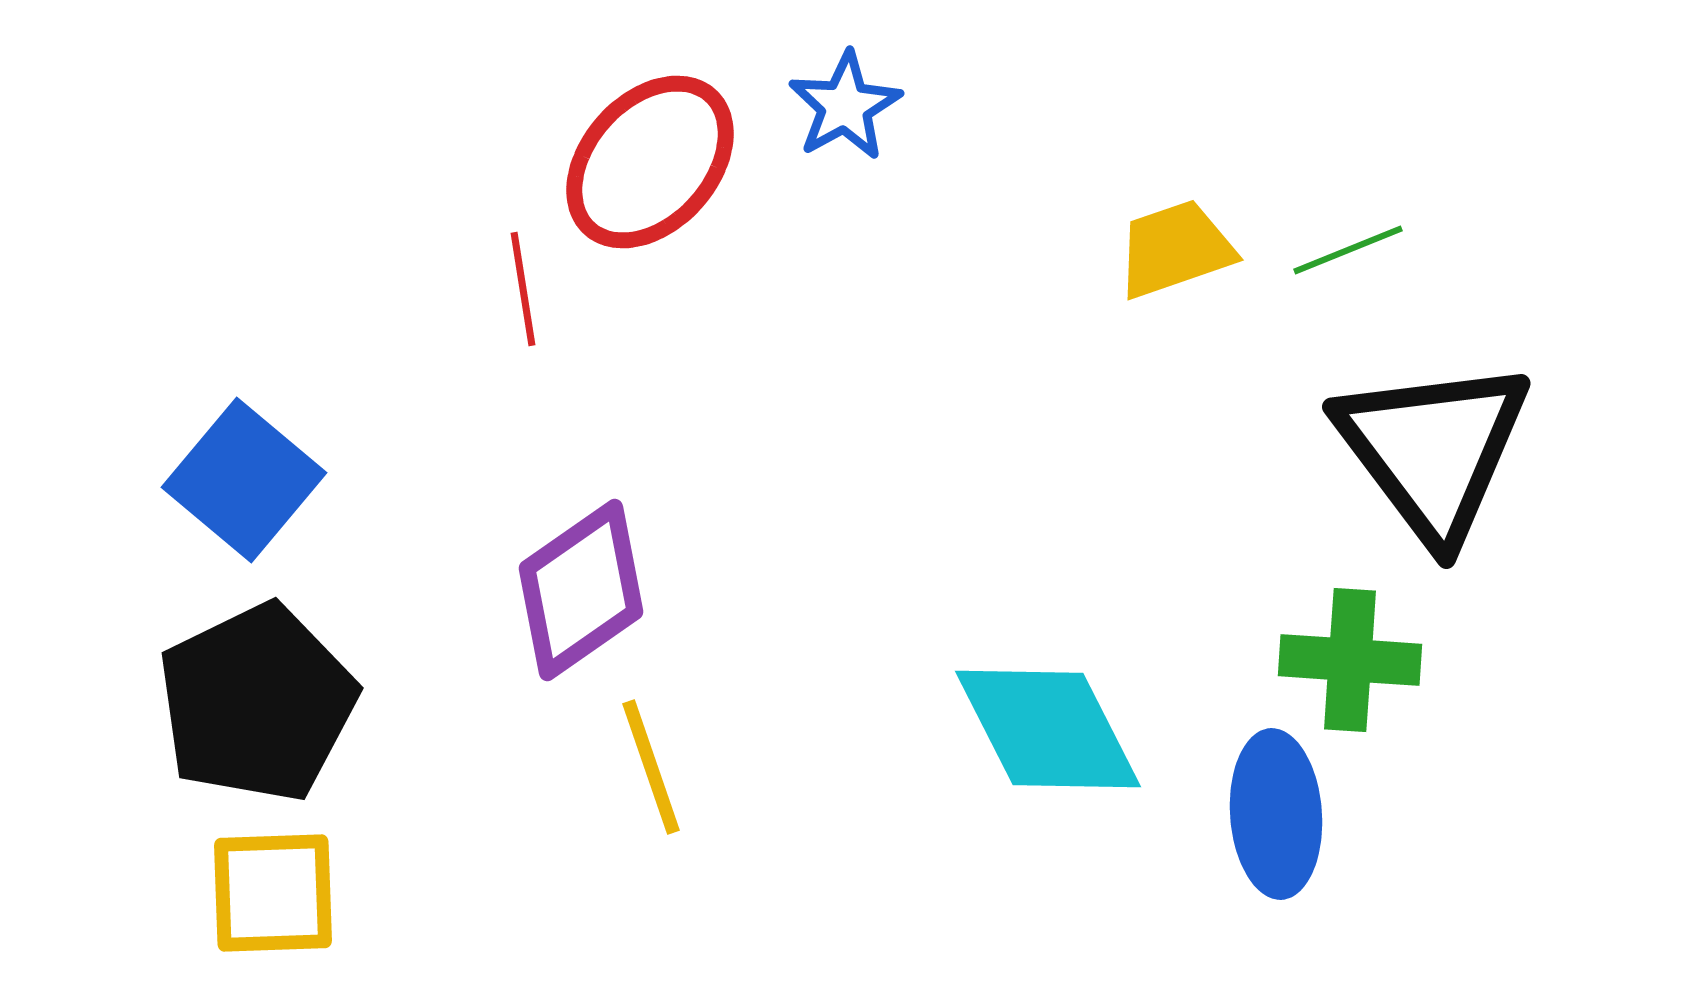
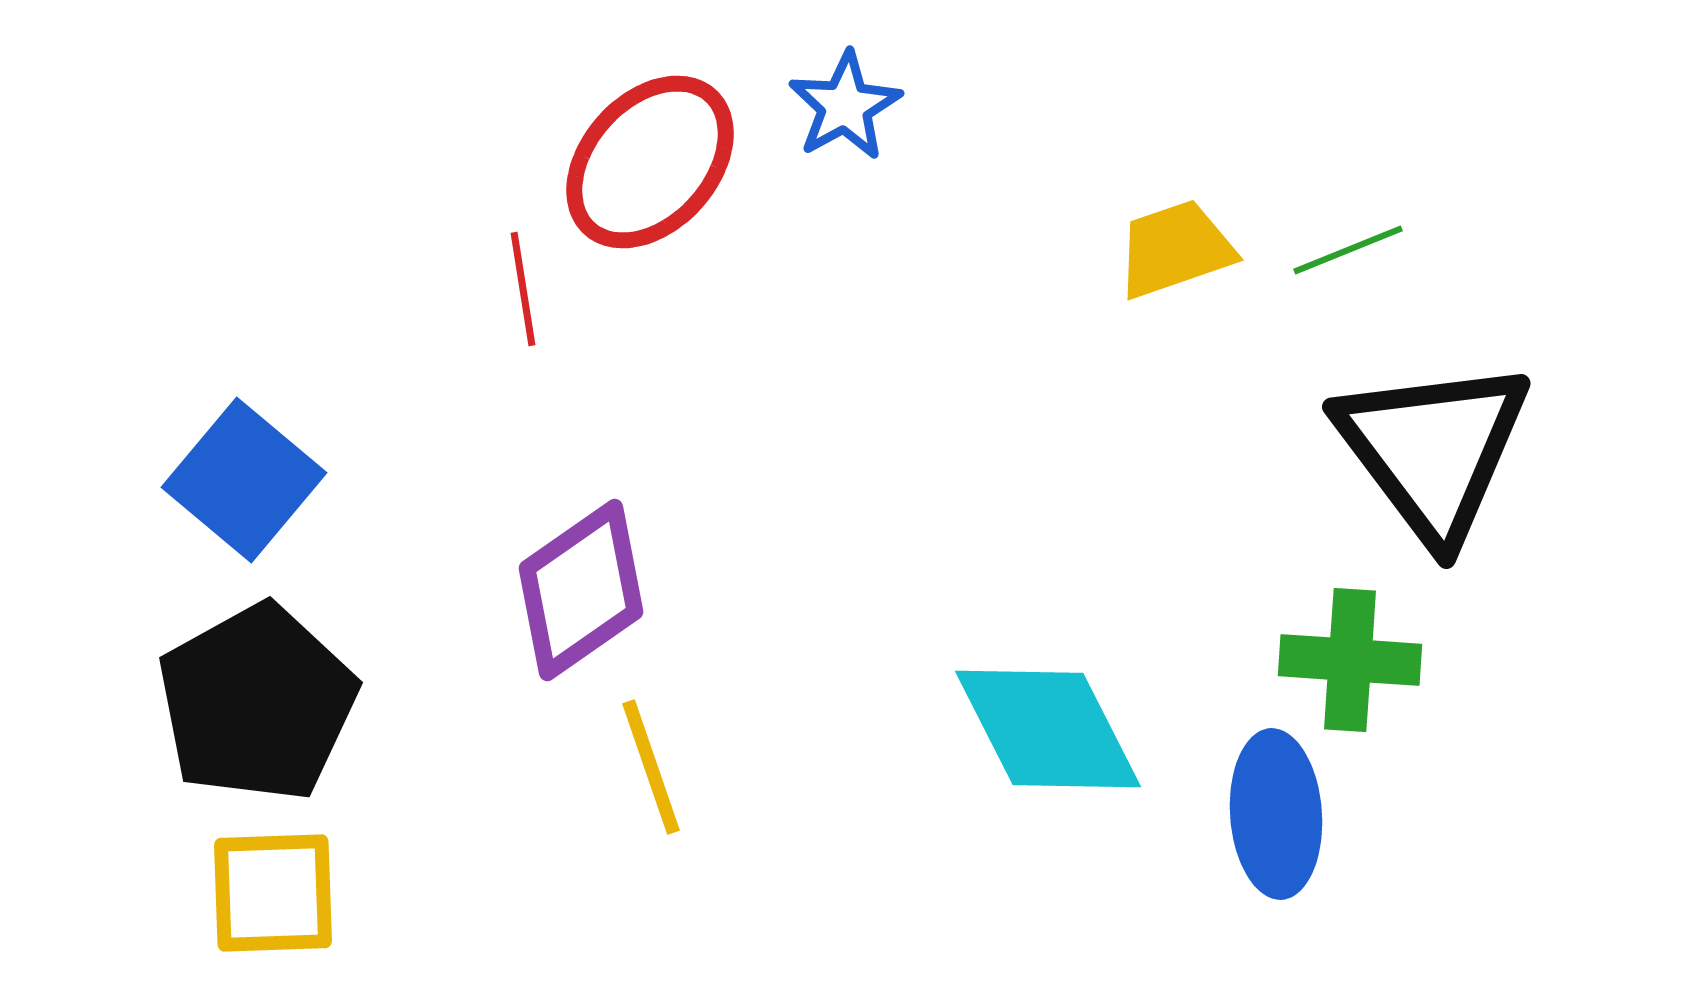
black pentagon: rotated 3 degrees counterclockwise
